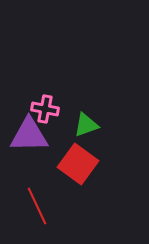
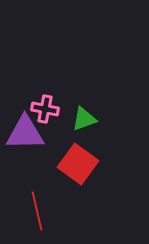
green triangle: moved 2 px left, 6 px up
purple triangle: moved 4 px left, 2 px up
red line: moved 5 px down; rotated 12 degrees clockwise
